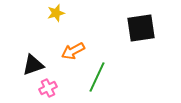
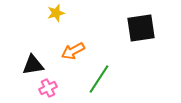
black triangle: rotated 10 degrees clockwise
green line: moved 2 px right, 2 px down; rotated 8 degrees clockwise
